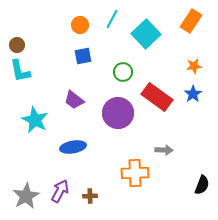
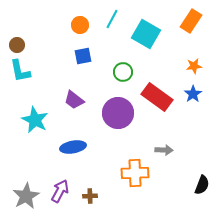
cyan square: rotated 16 degrees counterclockwise
